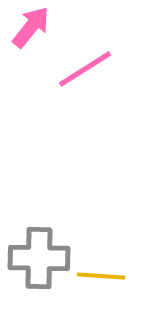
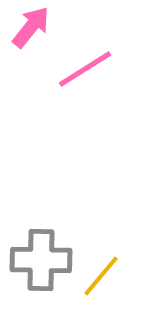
gray cross: moved 2 px right, 2 px down
yellow line: rotated 54 degrees counterclockwise
